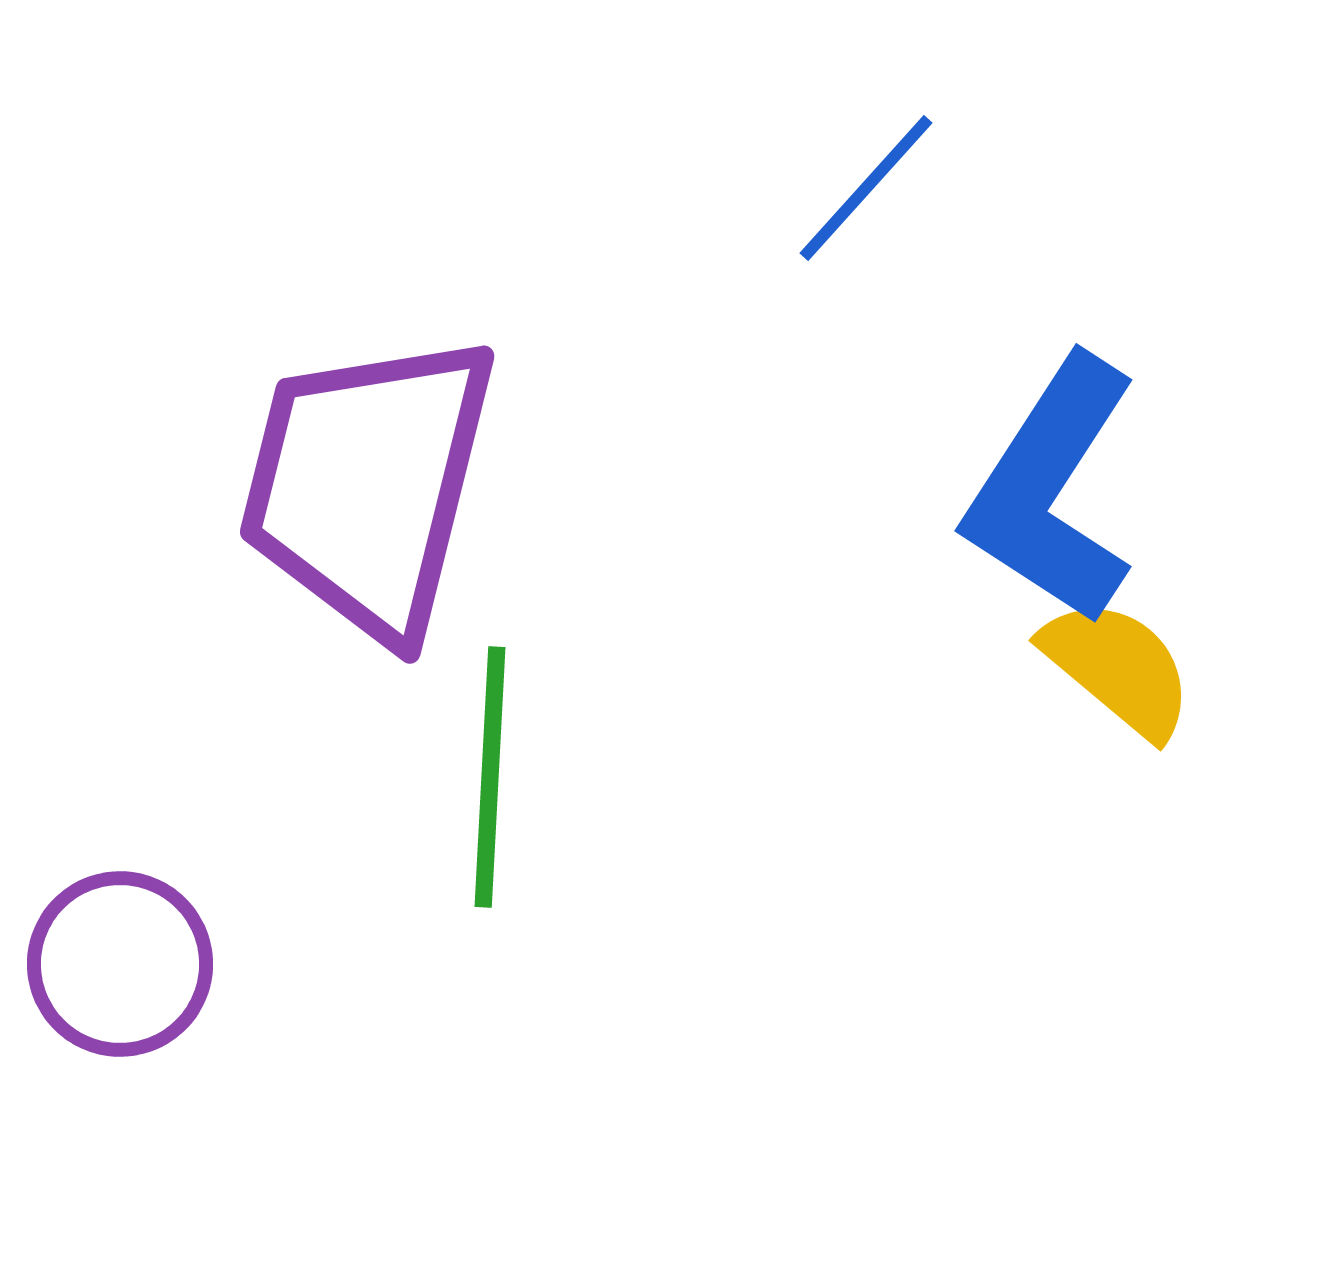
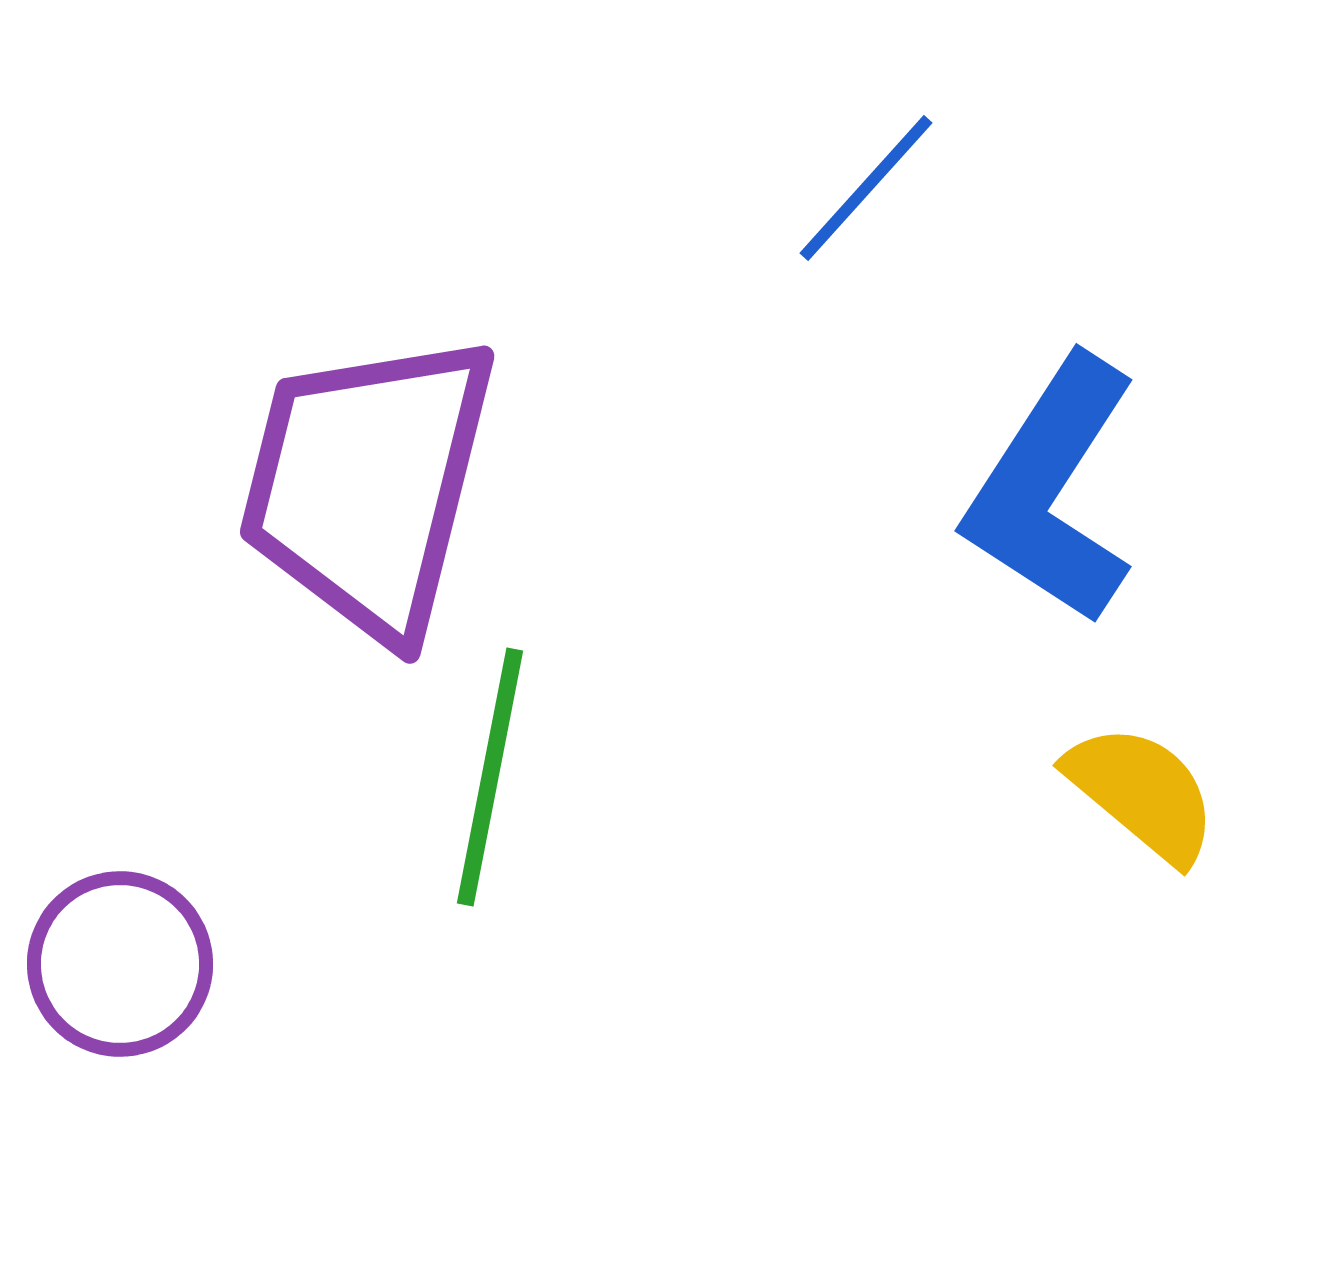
yellow semicircle: moved 24 px right, 125 px down
green line: rotated 8 degrees clockwise
